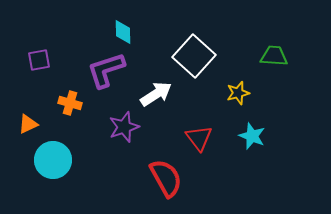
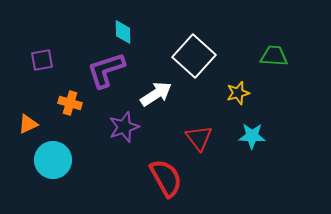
purple square: moved 3 px right
cyan star: rotated 20 degrees counterclockwise
